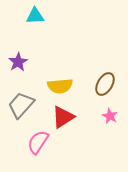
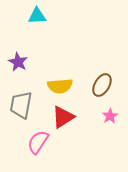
cyan triangle: moved 2 px right
purple star: rotated 12 degrees counterclockwise
brown ellipse: moved 3 px left, 1 px down
gray trapezoid: rotated 32 degrees counterclockwise
pink star: rotated 14 degrees clockwise
